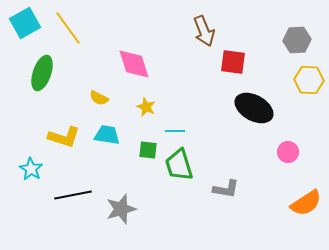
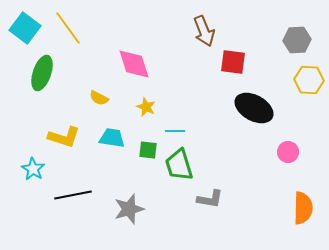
cyan square: moved 5 px down; rotated 24 degrees counterclockwise
cyan trapezoid: moved 5 px right, 3 px down
cyan star: moved 2 px right
gray L-shape: moved 16 px left, 10 px down
orange semicircle: moved 3 px left, 5 px down; rotated 56 degrees counterclockwise
gray star: moved 8 px right
